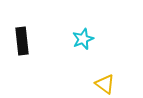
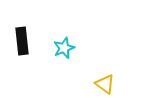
cyan star: moved 19 px left, 9 px down
